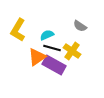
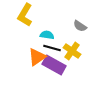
yellow L-shape: moved 7 px right, 15 px up
cyan semicircle: rotated 32 degrees clockwise
